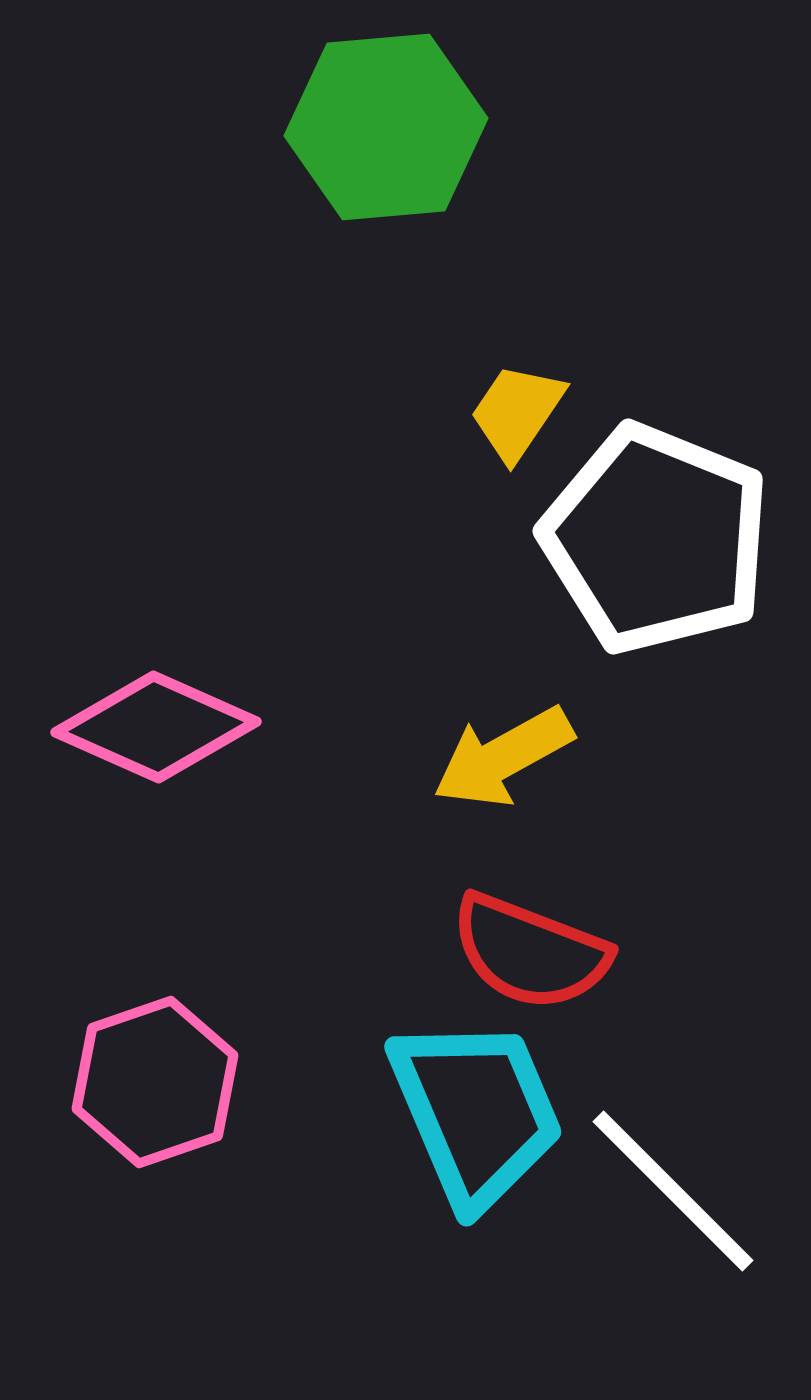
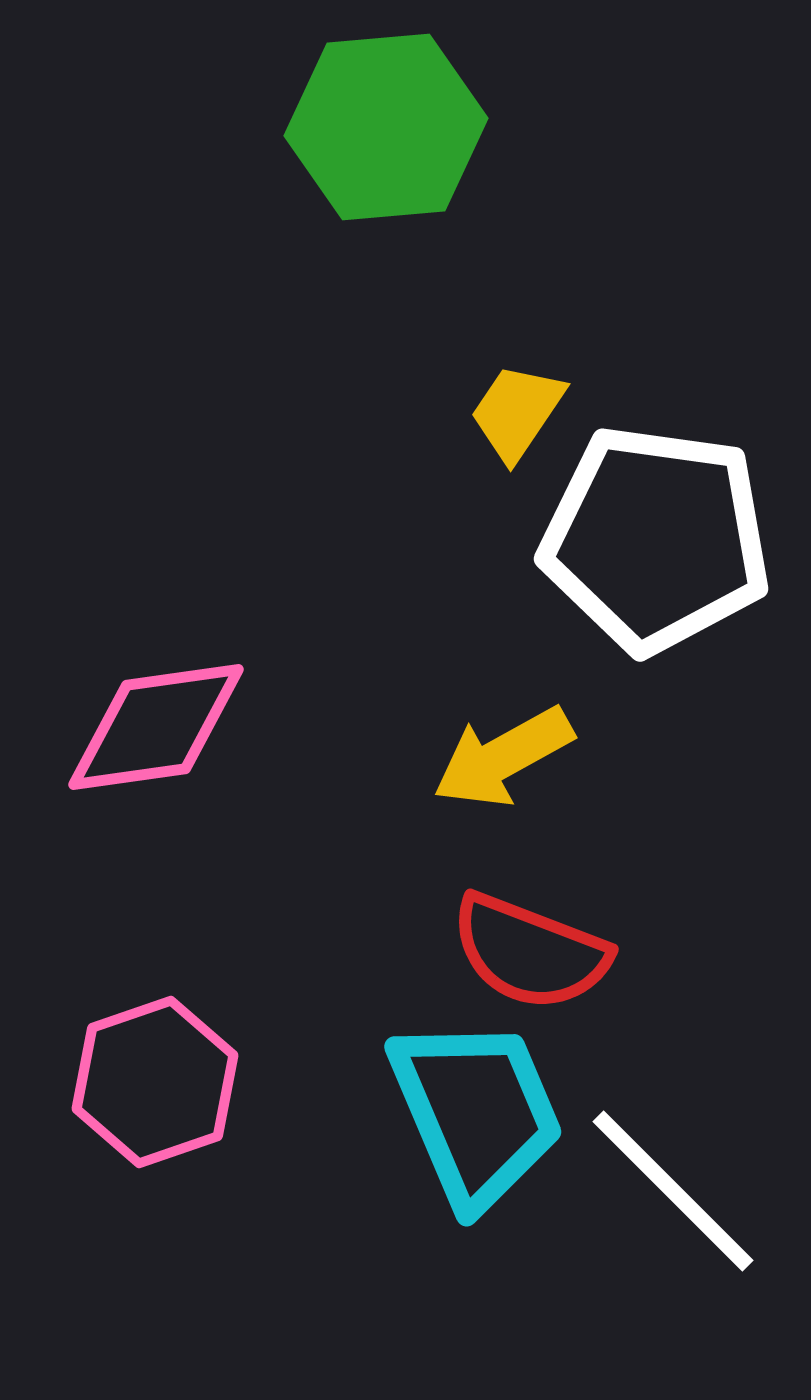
white pentagon: rotated 14 degrees counterclockwise
pink diamond: rotated 32 degrees counterclockwise
